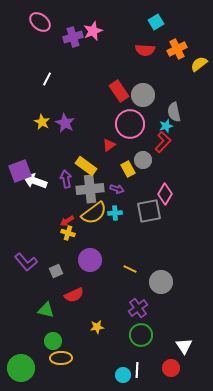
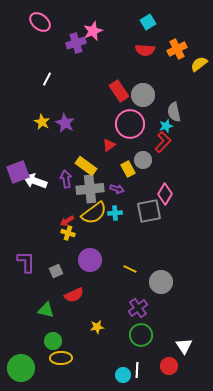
cyan square at (156, 22): moved 8 px left
purple cross at (73, 37): moved 3 px right, 6 px down
purple square at (20, 171): moved 2 px left, 1 px down
purple L-shape at (26, 262): rotated 140 degrees counterclockwise
red circle at (171, 368): moved 2 px left, 2 px up
